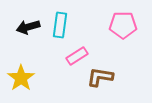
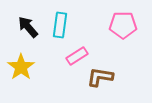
black arrow: rotated 65 degrees clockwise
yellow star: moved 11 px up
